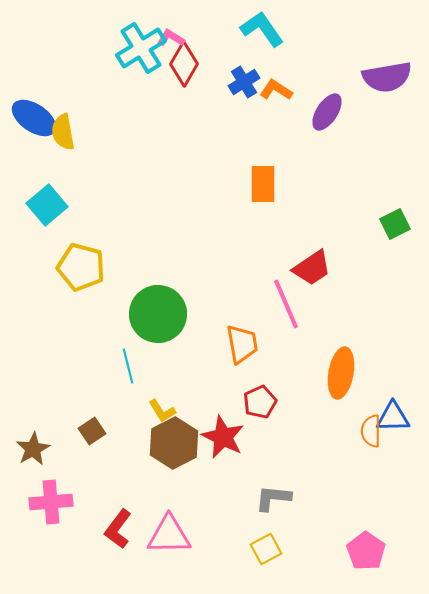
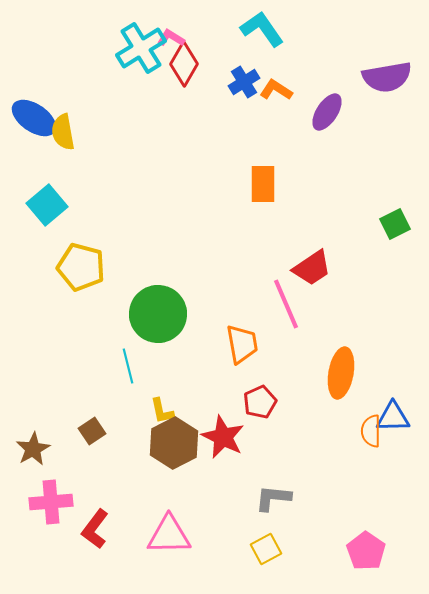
yellow L-shape: rotated 20 degrees clockwise
red L-shape: moved 23 px left
